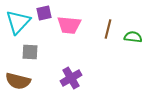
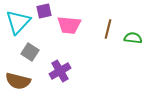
purple square: moved 2 px up
green semicircle: moved 1 px down
gray square: rotated 30 degrees clockwise
purple cross: moved 11 px left, 7 px up
